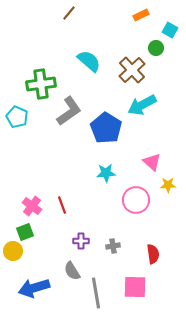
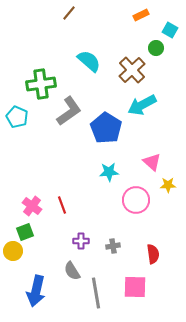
cyan star: moved 3 px right, 1 px up
blue arrow: moved 2 px right, 3 px down; rotated 60 degrees counterclockwise
